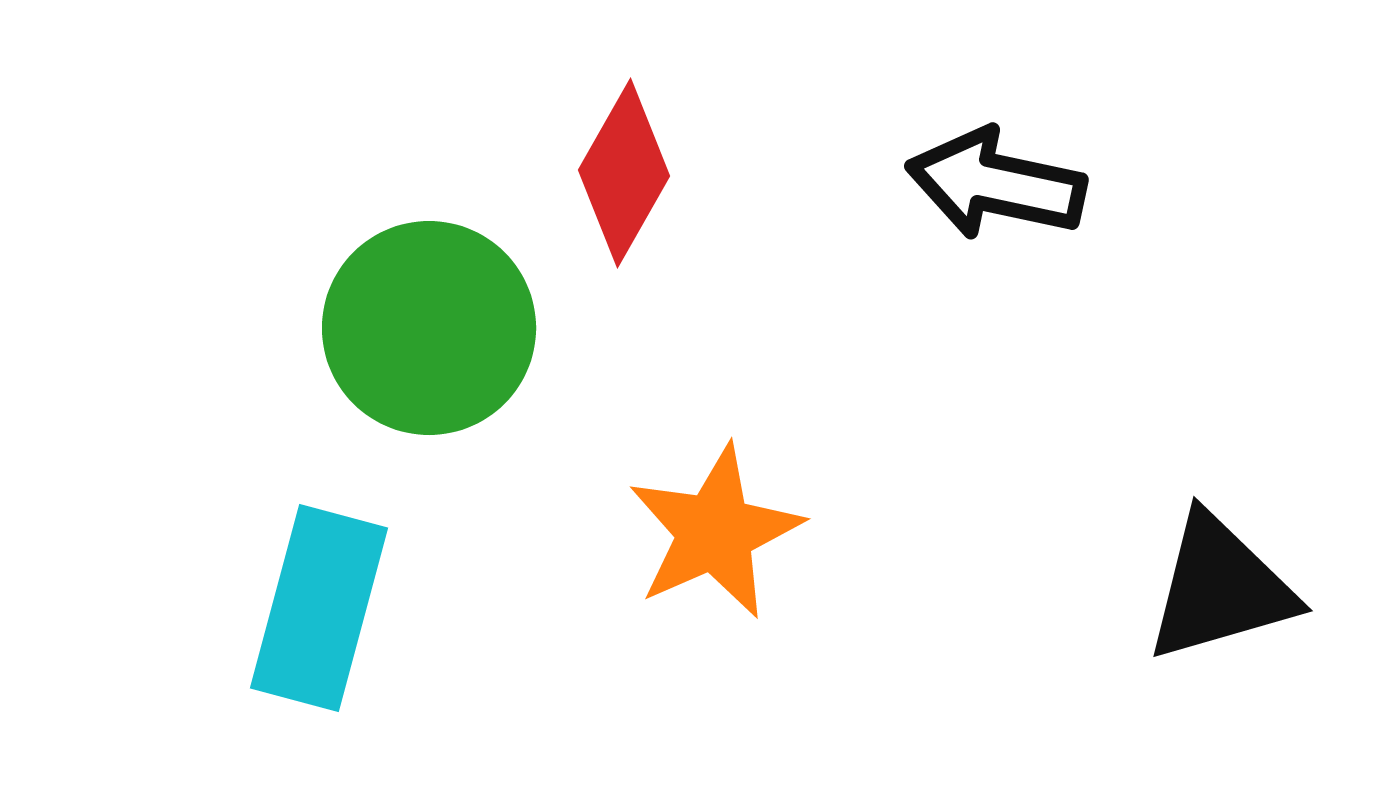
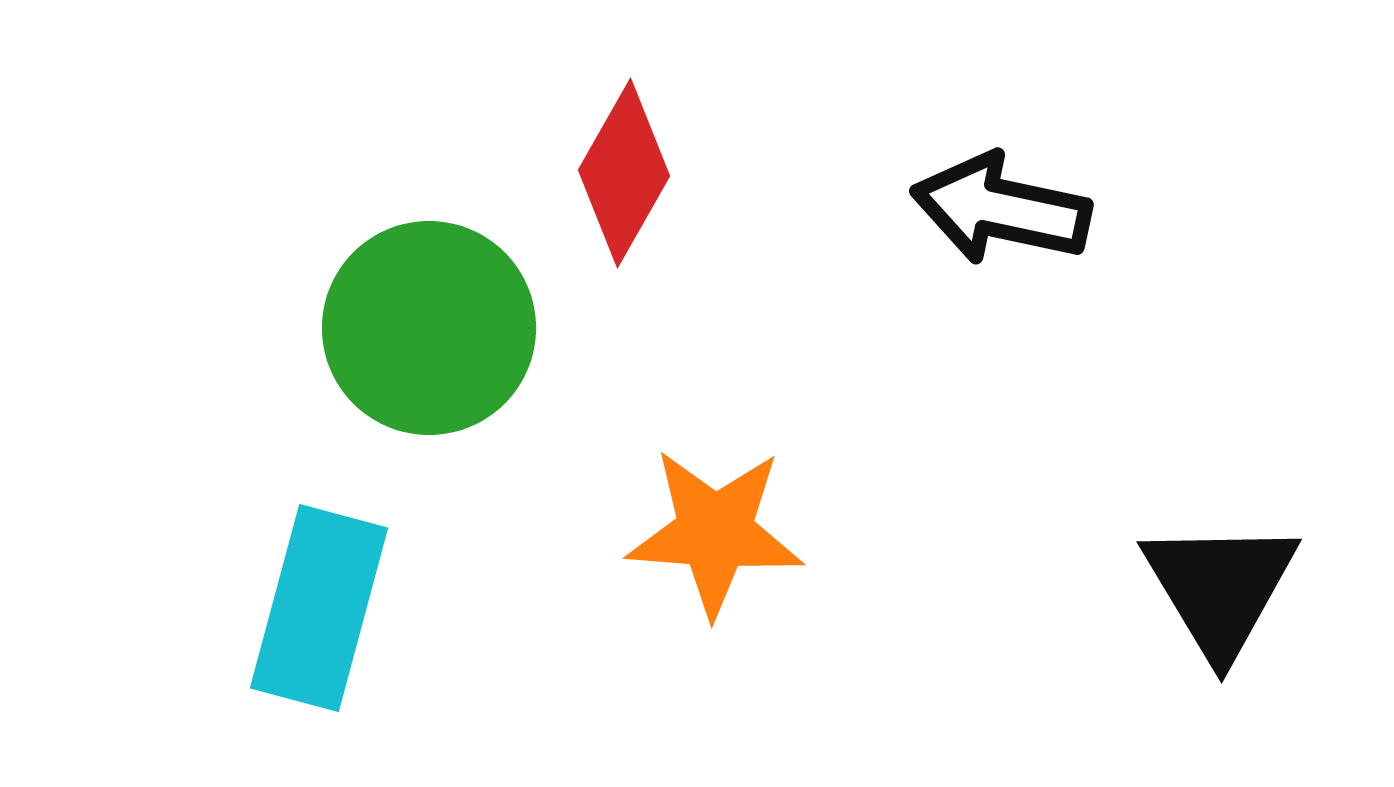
black arrow: moved 5 px right, 25 px down
orange star: rotated 28 degrees clockwise
black triangle: rotated 45 degrees counterclockwise
